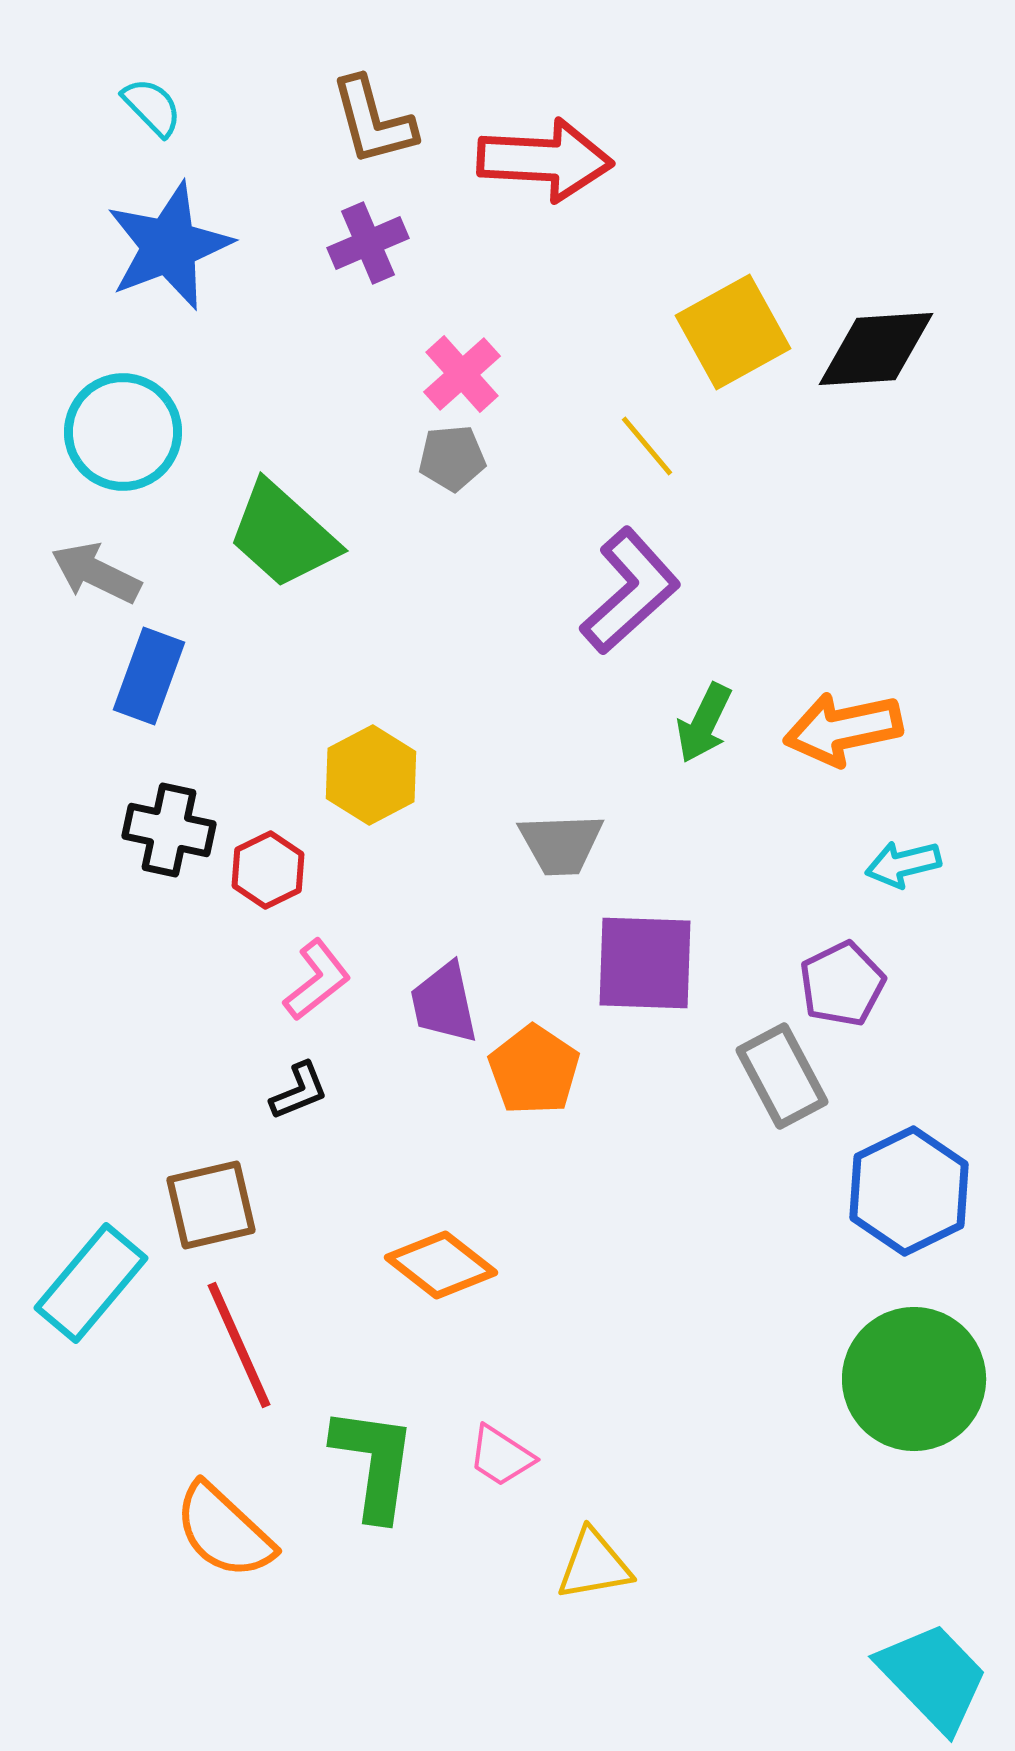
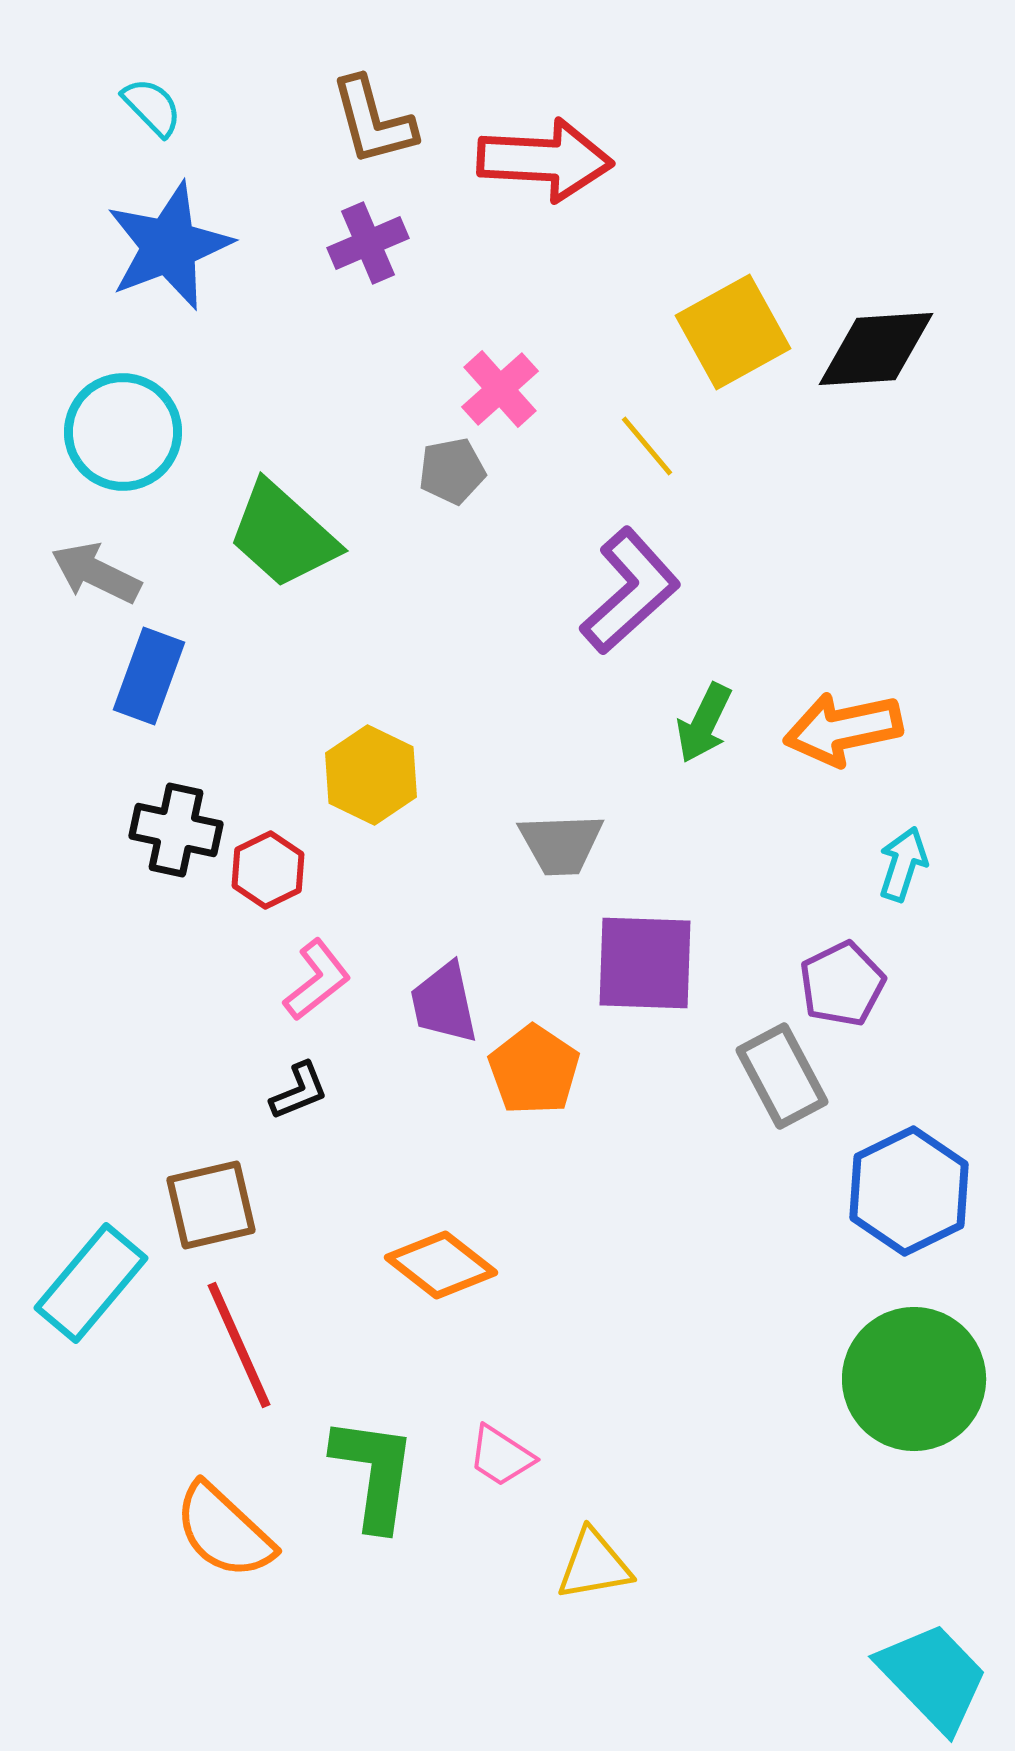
pink cross: moved 38 px right, 15 px down
gray pentagon: moved 13 px down; rotated 6 degrees counterclockwise
yellow hexagon: rotated 6 degrees counterclockwise
black cross: moved 7 px right
cyan arrow: rotated 122 degrees clockwise
green L-shape: moved 10 px down
